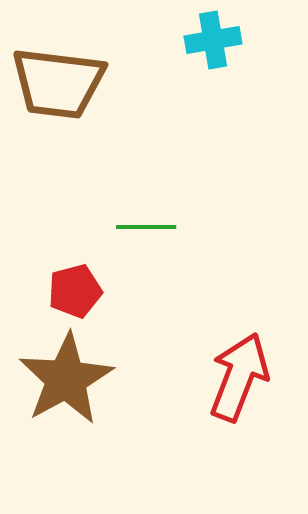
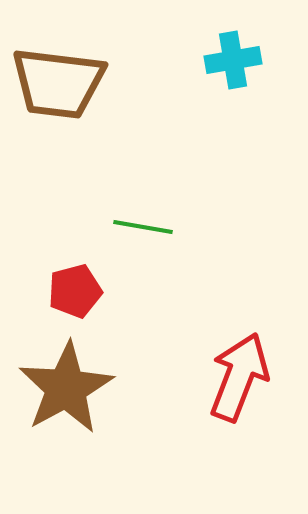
cyan cross: moved 20 px right, 20 px down
green line: moved 3 px left; rotated 10 degrees clockwise
brown star: moved 9 px down
